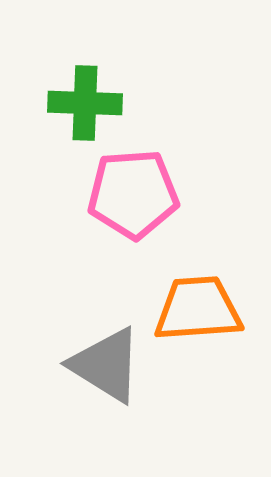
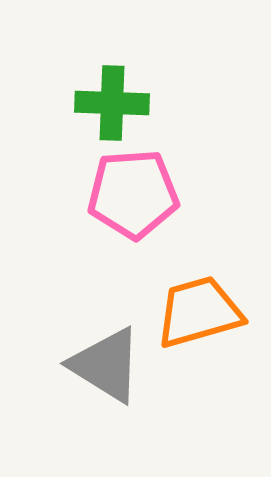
green cross: moved 27 px right
orange trapezoid: moved 1 px right, 3 px down; rotated 12 degrees counterclockwise
